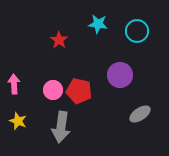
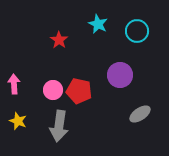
cyan star: rotated 18 degrees clockwise
gray arrow: moved 2 px left, 1 px up
